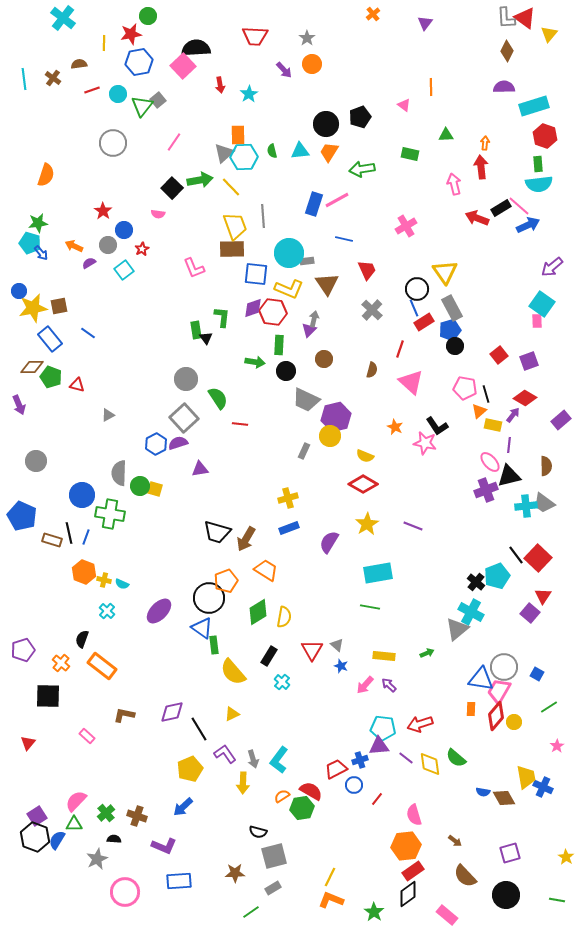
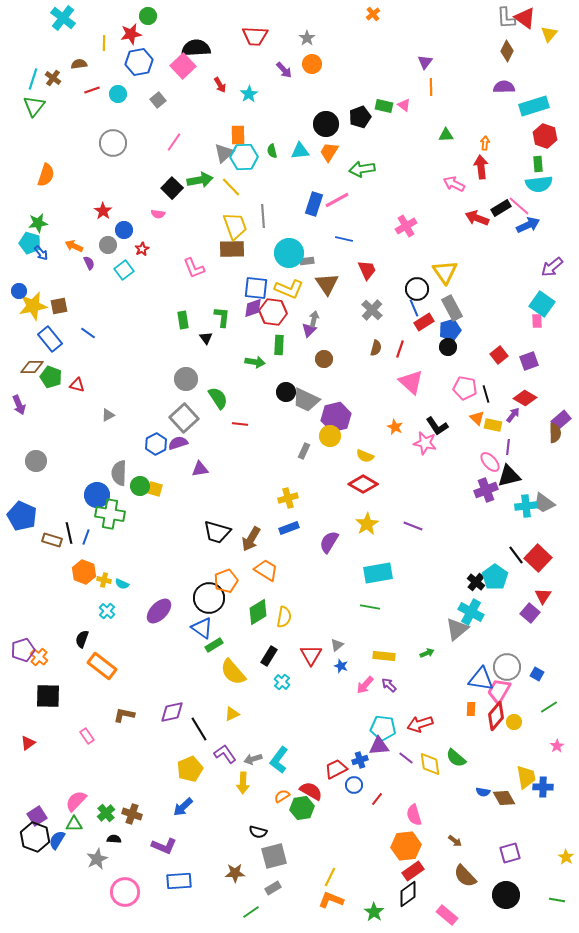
purple triangle at (425, 23): moved 39 px down
cyan line at (24, 79): moved 9 px right; rotated 25 degrees clockwise
red arrow at (220, 85): rotated 21 degrees counterclockwise
green triangle at (142, 106): moved 108 px left
green rectangle at (410, 154): moved 26 px left, 48 px up
pink arrow at (454, 184): rotated 50 degrees counterclockwise
purple semicircle at (89, 263): rotated 96 degrees clockwise
blue square at (256, 274): moved 14 px down
yellow star at (33, 308): moved 2 px up
green rectangle at (196, 330): moved 13 px left, 10 px up
black circle at (455, 346): moved 7 px left, 1 px down
brown semicircle at (372, 370): moved 4 px right, 22 px up
black circle at (286, 371): moved 21 px down
orange triangle at (479, 411): moved 2 px left, 7 px down; rotated 35 degrees counterclockwise
purple line at (509, 445): moved 1 px left, 2 px down
brown semicircle at (546, 466): moved 9 px right, 33 px up
blue circle at (82, 495): moved 15 px right
brown arrow at (246, 539): moved 5 px right
cyan pentagon at (497, 576): moved 2 px left, 1 px down; rotated 15 degrees counterclockwise
green rectangle at (214, 645): rotated 66 degrees clockwise
gray triangle at (337, 645): rotated 40 degrees clockwise
red triangle at (312, 650): moved 1 px left, 5 px down
orange cross at (61, 663): moved 22 px left, 6 px up
gray circle at (504, 667): moved 3 px right
pink rectangle at (87, 736): rotated 14 degrees clockwise
red triangle at (28, 743): rotated 14 degrees clockwise
gray arrow at (253, 759): rotated 90 degrees clockwise
blue cross at (543, 787): rotated 24 degrees counterclockwise
brown cross at (137, 816): moved 5 px left, 2 px up
